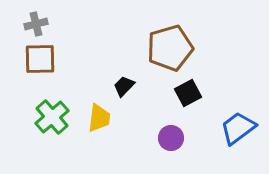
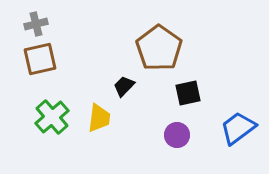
brown pentagon: moved 11 px left; rotated 21 degrees counterclockwise
brown square: rotated 12 degrees counterclockwise
black square: rotated 16 degrees clockwise
purple circle: moved 6 px right, 3 px up
